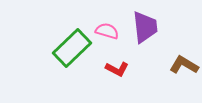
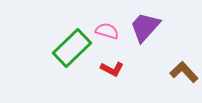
purple trapezoid: rotated 132 degrees counterclockwise
brown L-shape: moved 7 px down; rotated 16 degrees clockwise
red L-shape: moved 5 px left
